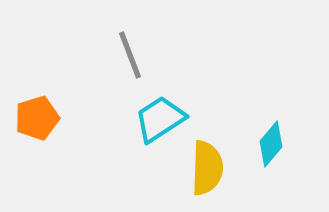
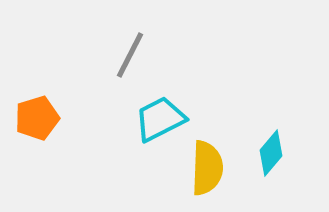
gray line: rotated 48 degrees clockwise
cyan trapezoid: rotated 6 degrees clockwise
cyan diamond: moved 9 px down
